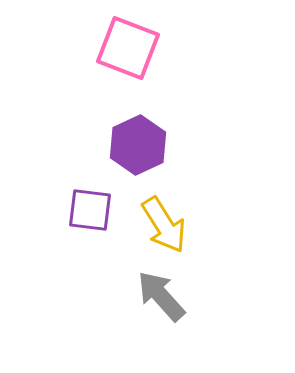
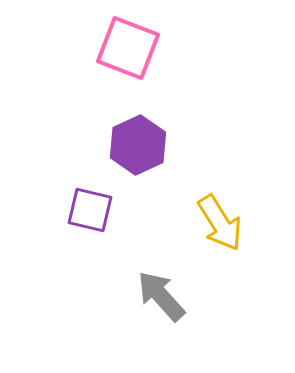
purple square: rotated 6 degrees clockwise
yellow arrow: moved 56 px right, 2 px up
